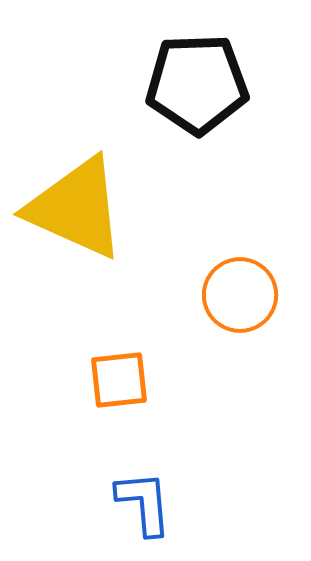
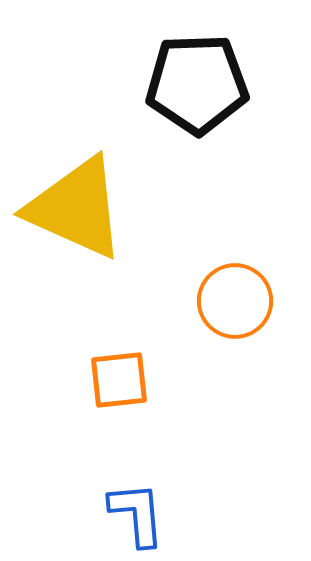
orange circle: moved 5 px left, 6 px down
blue L-shape: moved 7 px left, 11 px down
